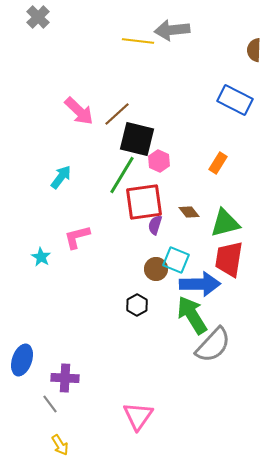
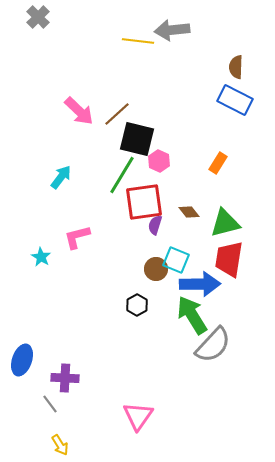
brown semicircle: moved 18 px left, 17 px down
